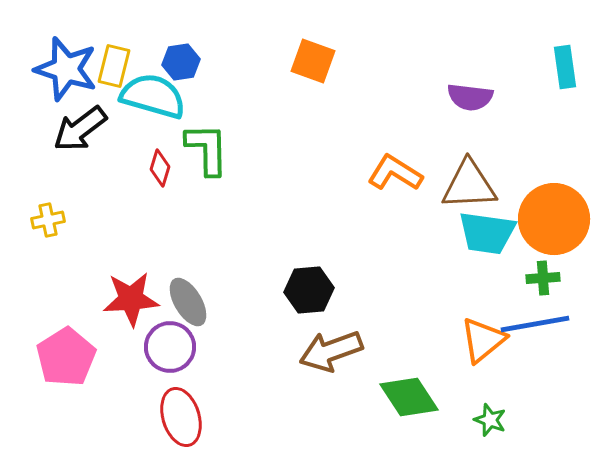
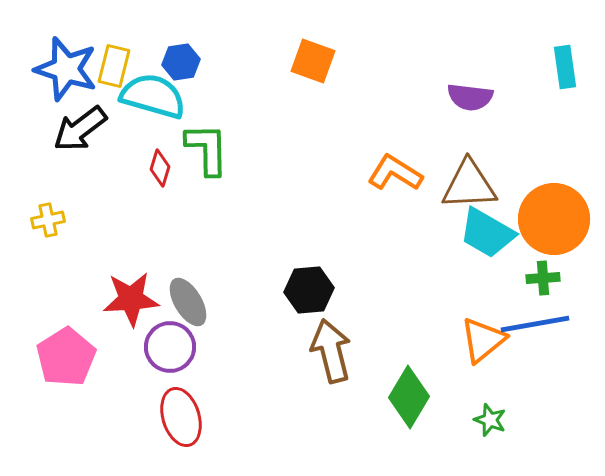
cyan trapezoid: rotated 22 degrees clockwise
brown arrow: rotated 96 degrees clockwise
green diamond: rotated 64 degrees clockwise
